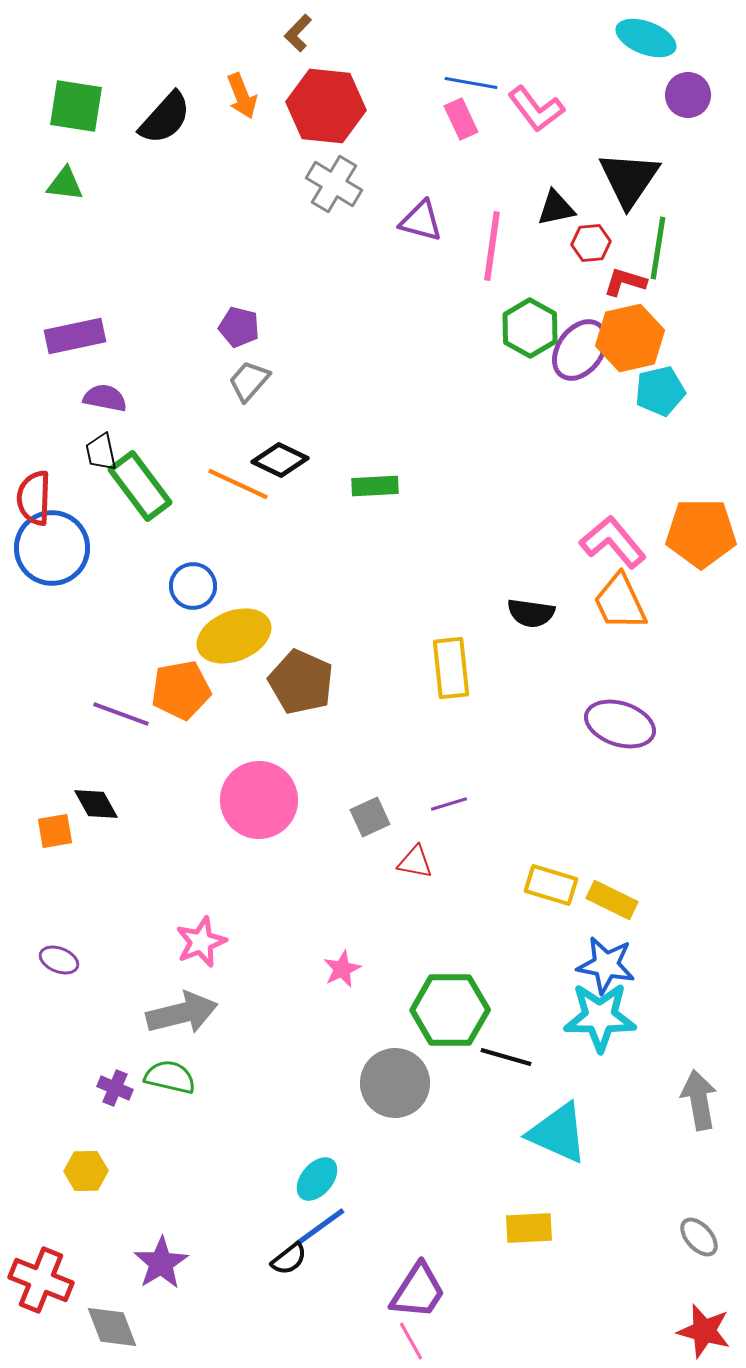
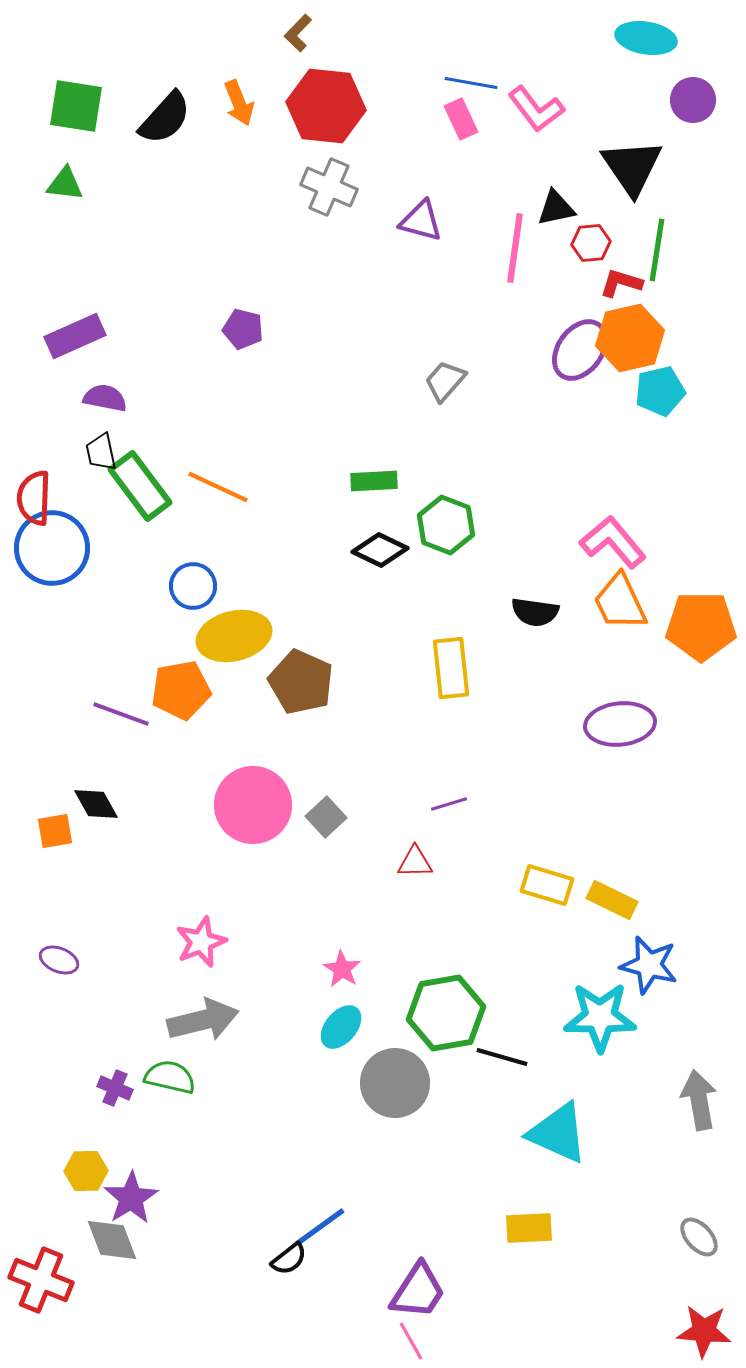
cyan ellipse at (646, 38): rotated 12 degrees counterclockwise
purple circle at (688, 95): moved 5 px right, 5 px down
orange arrow at (242, 96): moved 3 px left, 7 px down
black triangle at (629, 179): moved 3 px right, 12 px up; rotated 8 degrees counterclockwise
gray cross at (334, 184): moved 5 px left, 3 px down; rotated 8 degrees counterclockwise
pink line at (492, 246): moved 23 px right, 2 px down
green line at (658, 248): moved 1 px left, 2 px down
red L-shape at (625, 282): moved 4 px left, 1 px down
purple pentagon at (239, 327): moved 4 px right, 2 px down
green hexagon at (530, 328): moved 84 px left, 197 px down; rotated 8 degrees counterclockwise
purple rectangle at (75, 336): rotated 12 degrees counterclockwise
gray trapezoid at (249, 381): moved 196 px right
black diamond at (280, 460): moved 100 px right, 90 px down
orange line at (238, 484): moved 20 px left, 3 px down
green rectangle at (375, 486): moved 1 px left, 5 px up
orange pentagon at (701, 533): moved 93 px down
black semicircle at (531, 613): moved 4 px right, 1 px up
yellow ellipse at (234, 636): rotated 8 degrees clockwise
purple ellipse at (620, 724): rotated 24 degrees counterclockwise
pink circle at (259, 800): moved 6 px left, 5 px down
gray square at (370, 817): moved 44 px left; rotated 18 degrees counterclockwise
red triangle at (415, 862): rotated 12 degrees counterclockwise
yellow rectangle at (551, 885): moved 4 px left
blue star at (606, 965): moved 43 px right; rotated 4 degrees clockwise
pink star at (342, 969): rotated 15 degrees counterclockwise
green hexagon at (450, 1010): moved 4 px left, 3 px down; rotated 10 degrees counterclockwise
gray arrow at (182, 1013): moved 21 px right, 7 px down
black line at (506, 1057): moved 4 px left
cyan ellipse at (317, 1179): moved 24 px right, 152 px up
purple star at (161, 1263): moved 30 px left, 65 px up
gray diamond at (112, 1327): moved 87 px up
red star at (704, 1331): rotated 10 degrees counterclockwise
